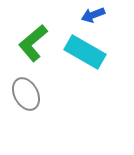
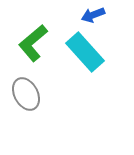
cyan rectangle: rotated 18 degrees clockwise
